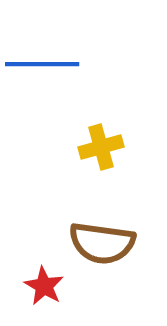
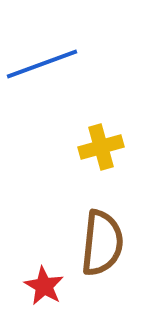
blue line: rotated 20 degrees counterclockwise
brown semicircle: rotated 92 degrees counterclockwise
